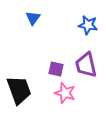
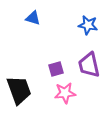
blue triangle: rotated 49 degrees counterclockwise
purple trapezoid: moved 3 px right
purple square: rotated 28 degrees counterclockwise
pink star: rotated 25 degrees counterclockwise
